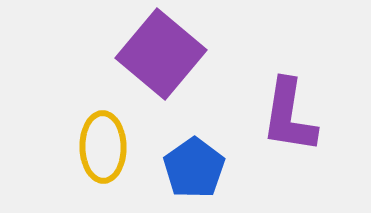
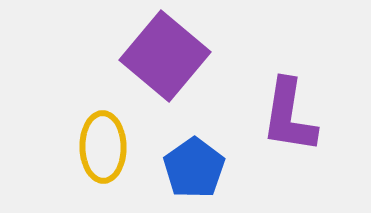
purple square: moved 4 px right, 2 px down
